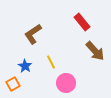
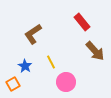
pink circle: moved 1 px up
